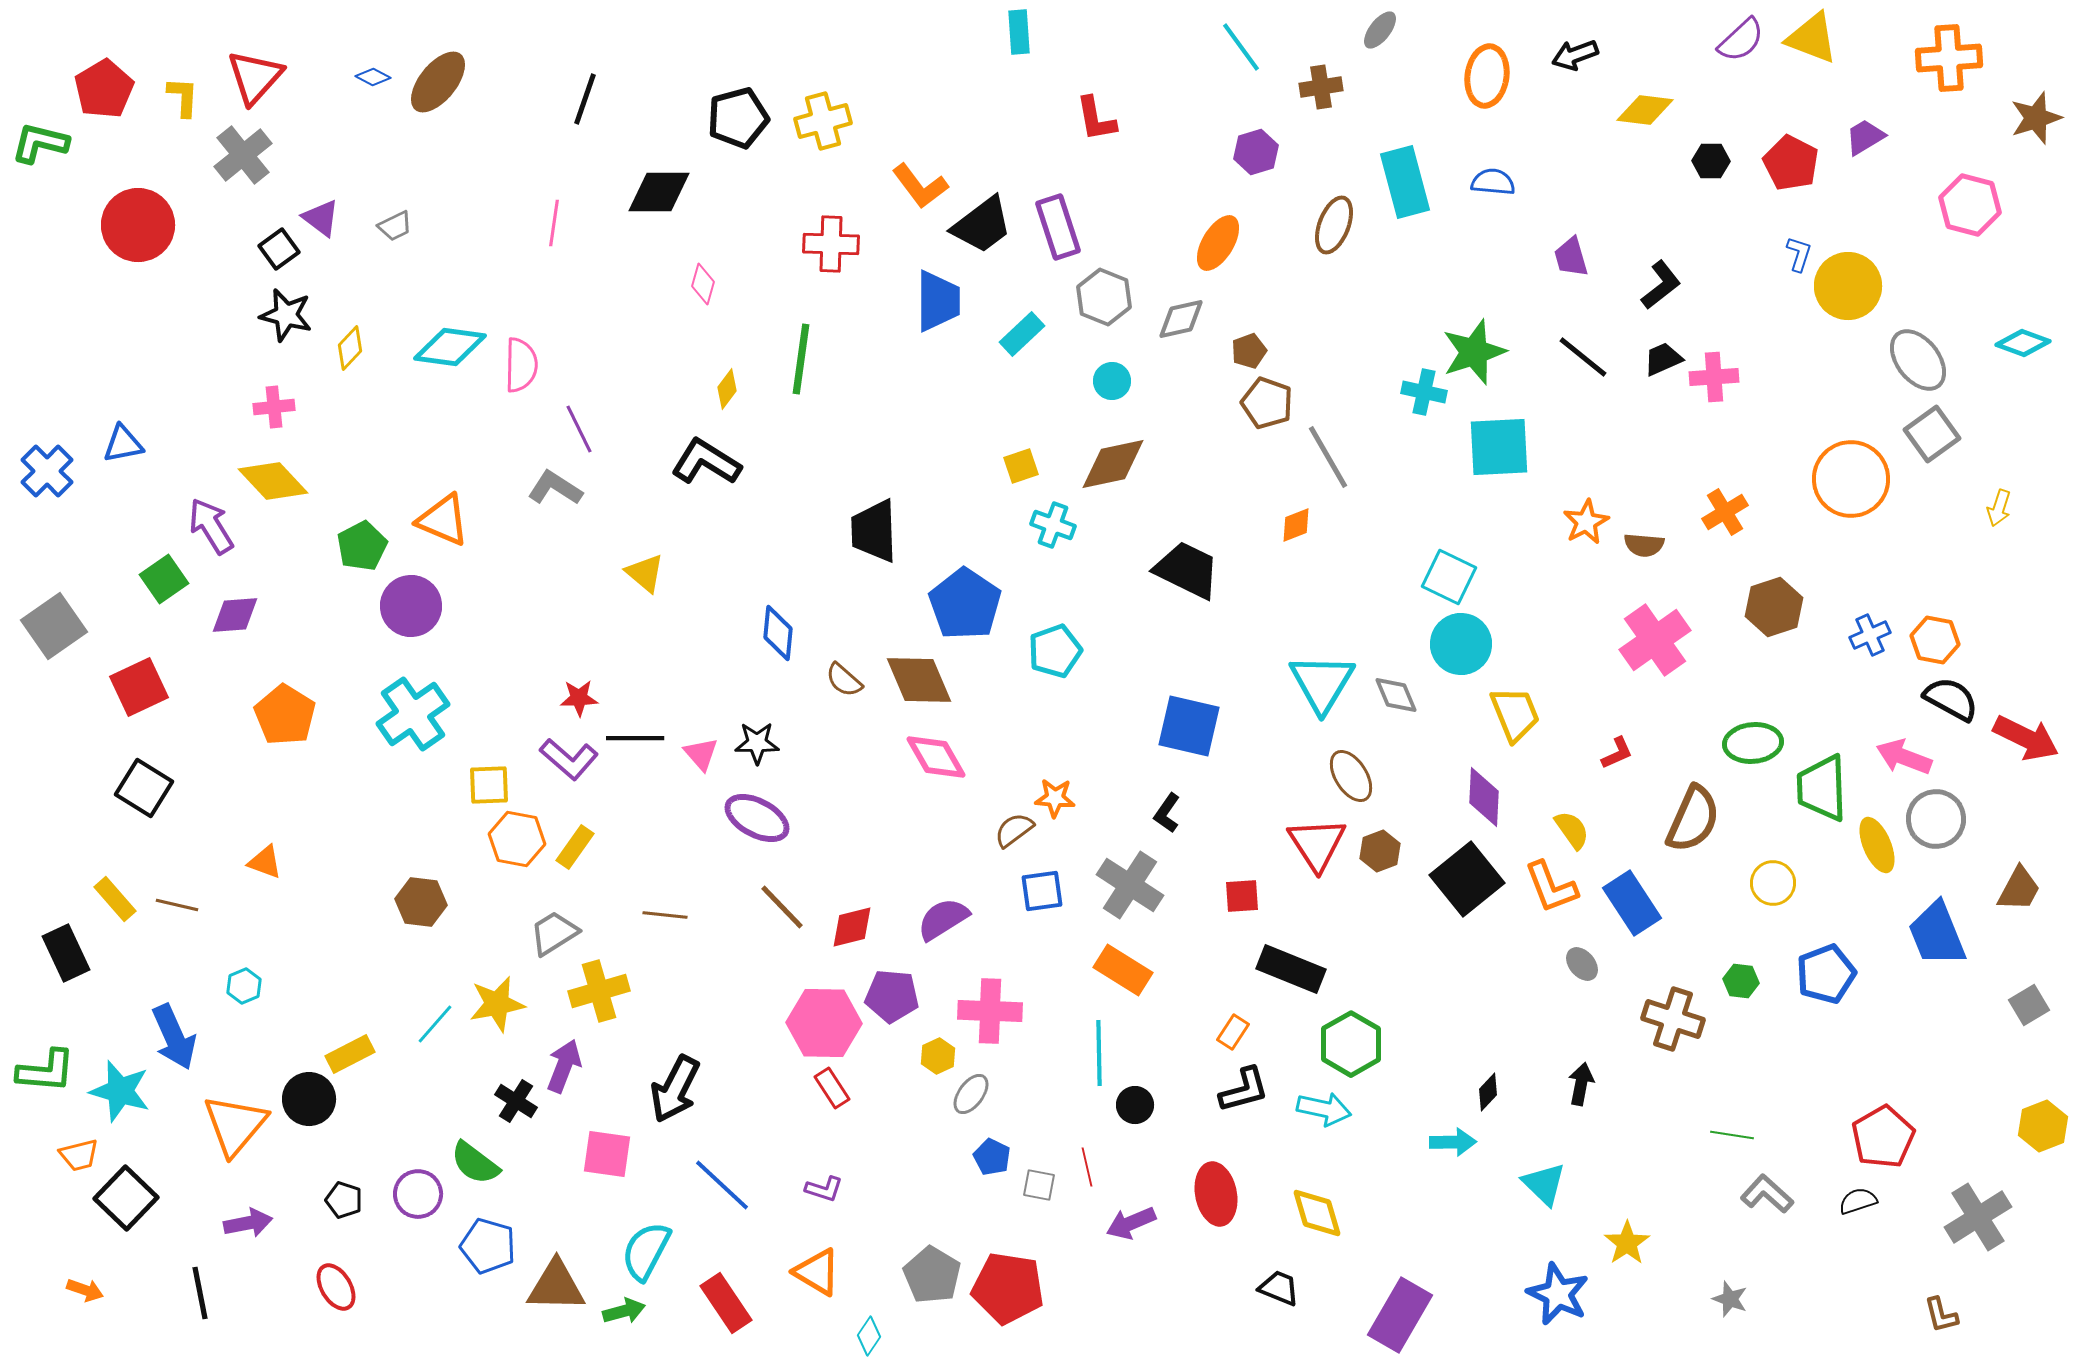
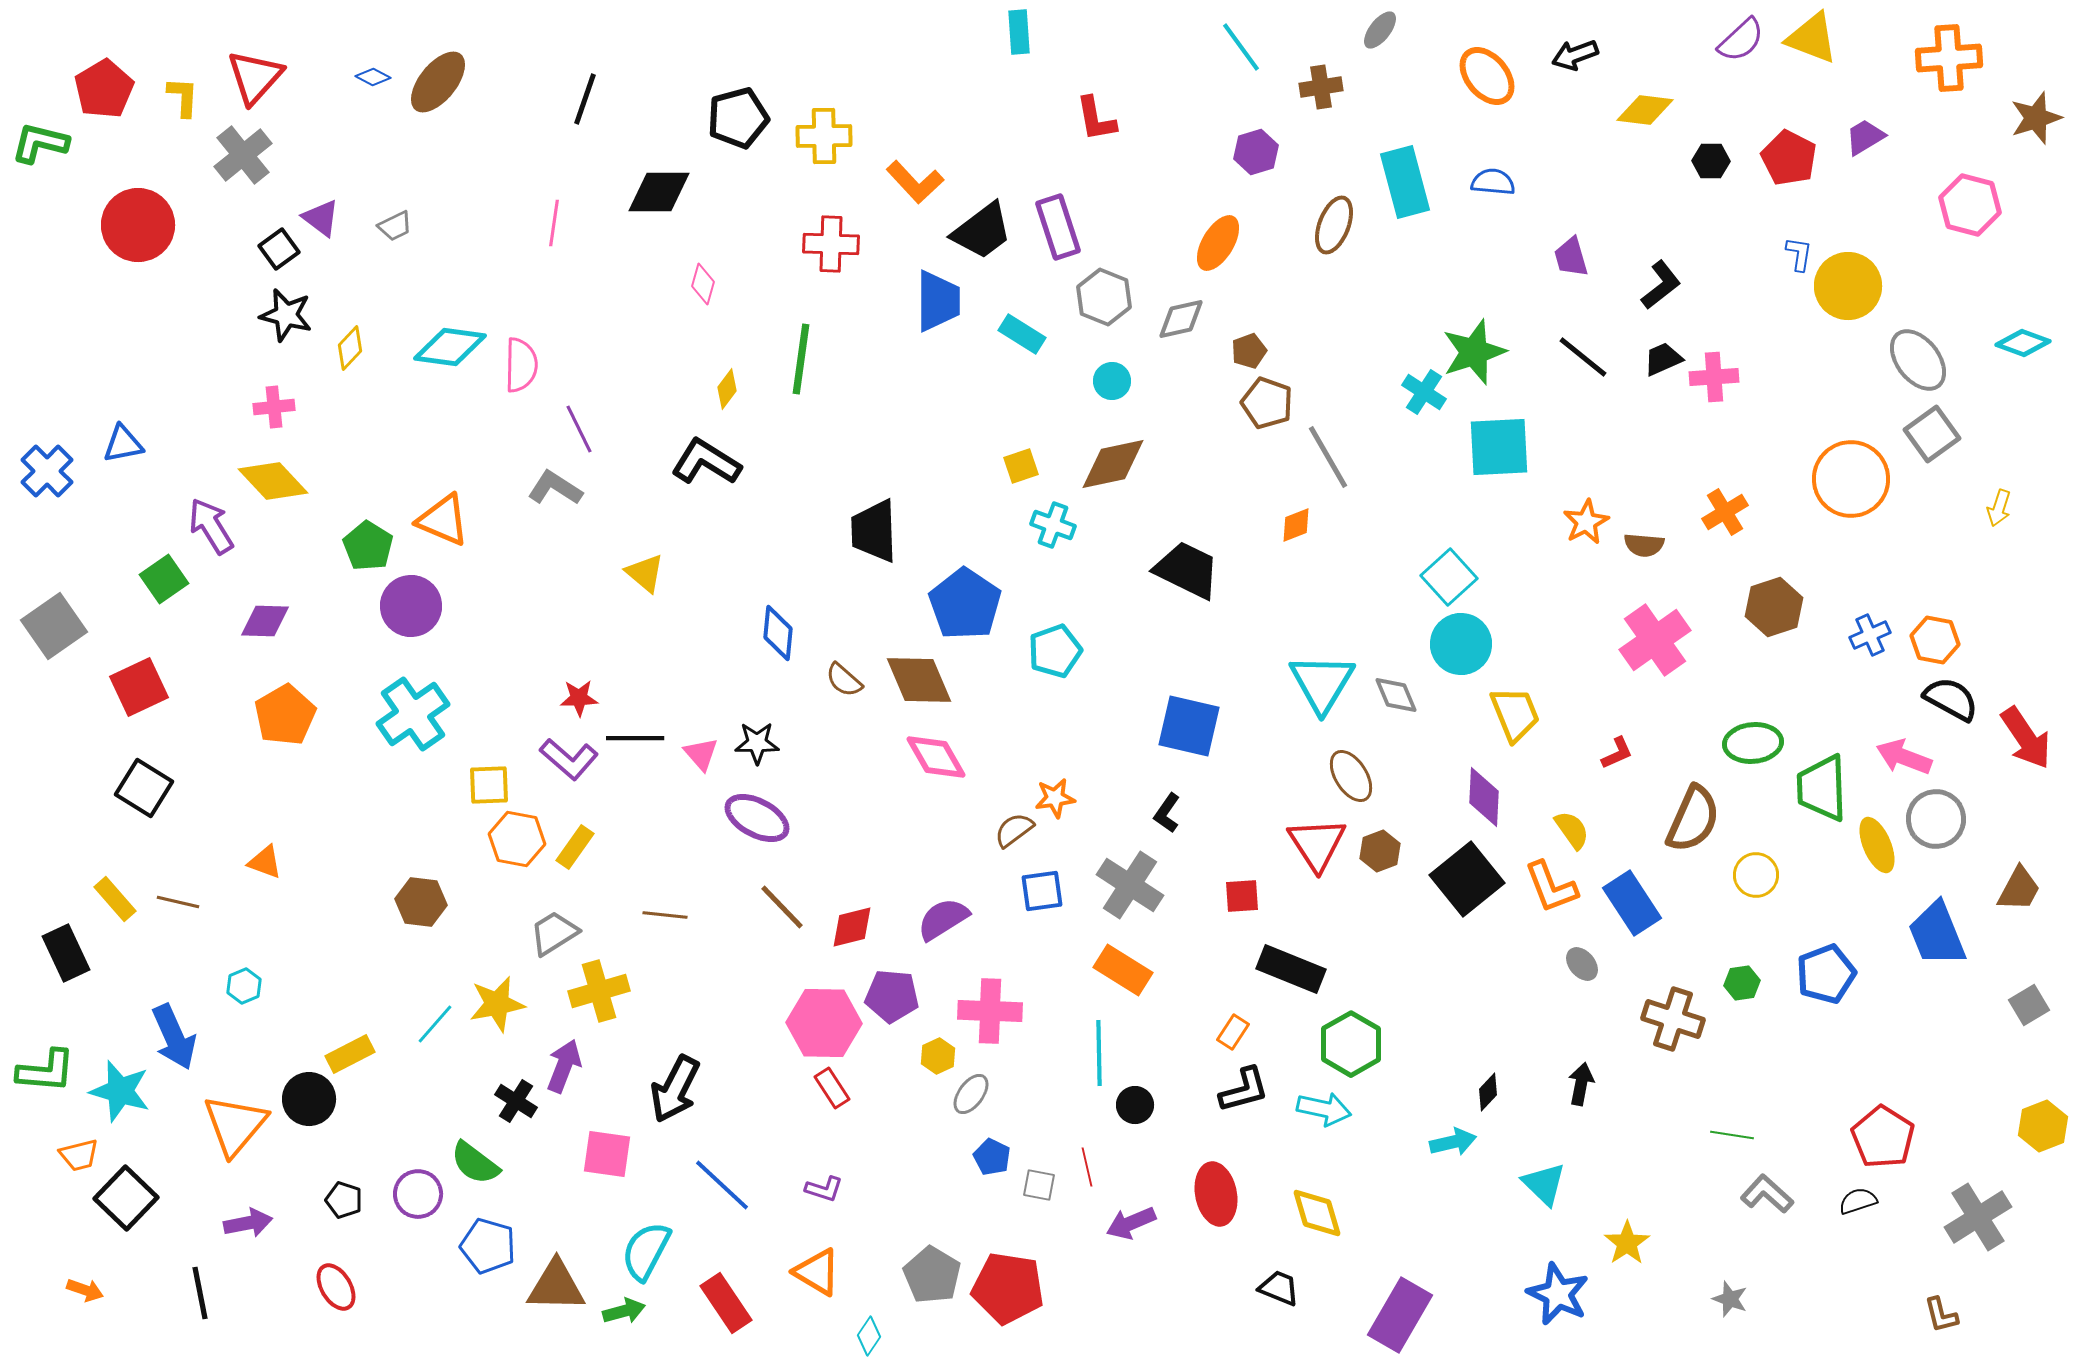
orange ellipse at (1487, 76): rotated 48 degrees counterclockwise
yellow cross at (823, 121): moved 1 px right, 15 px down; rotated 14 degrees clockwise
red pentagon at (1791, 163): moved 2 px left, 5 px up
orange L-shape at (920, 186): moved 5 px left, 4 px up; rotated 6 degrees counterclockwise
black trapezoid at (982, 225): moved 6 px down
blue L-shape at (1799, 254): rotated 9 degrees counterclockwise
cyan rectangle at (1022, 334): rotated 75 degrees clockwise
cyan cross at (1424, 392): rotated 21 degrees clockwise
green pentagon at (362, 546): moved 6 px right; rotated 12 degrees counterclockwise
cyan square at (1449, 577): rotated 22 degrees clockwise
purple diamond at (235, 615): moved 30 px right, 6 px down; rotated 6 degrees clockwise
orange pentagon at (285, 715): rotated 10 degrees clockwise
red arrow at (2026, 738): rotated 30 degrees clockwise
orange star at (1055, 798): rotated 12 degrees counterclockwise
yellow circle at (1773, 883): moved 17 px left, 8 px up
brown line at (177, 905): moved 1 px right, 3 px up
green hexagon at (1741, 981): moved 1 px right, 2 px down; rotated 16 degrees counterclockwise
red pentagon at (1883, 1137): rotated 10 degrees counterclockwise
cyan arrow at (1453, 1142): rotated 12 degrees counterclockwise
